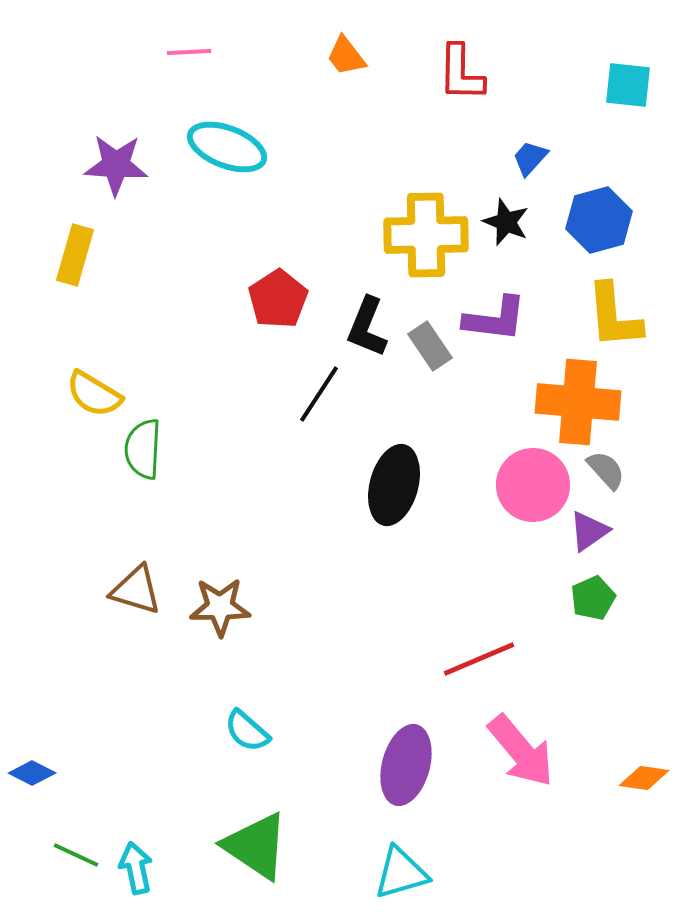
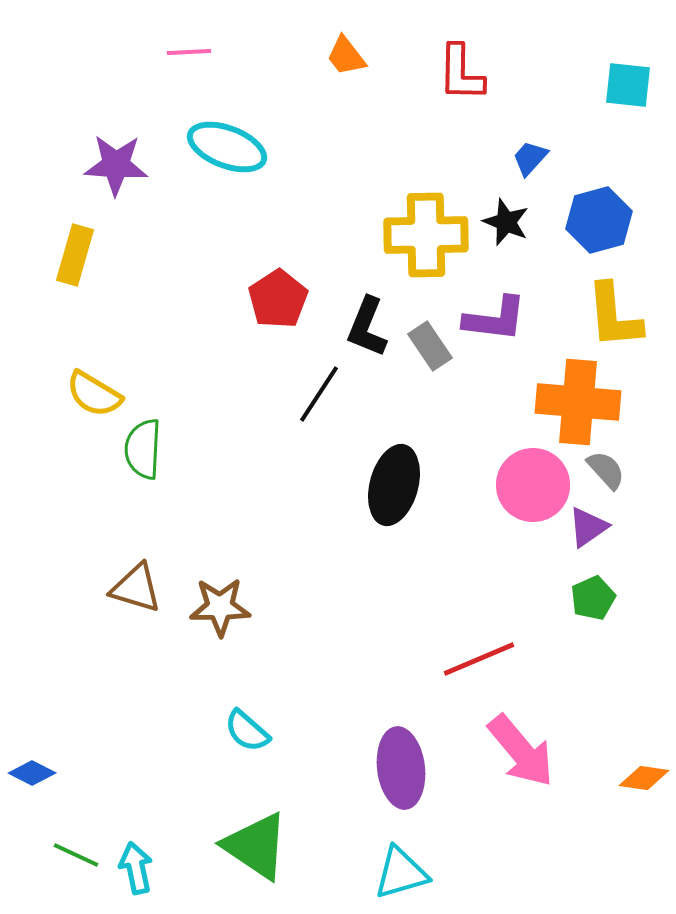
purple triangle: moved 1 px left, 4 px up
brown triangle: moved 2 px up
purple ellipse: moved 5 px left, 3 px down; rotated 22 degrees counterclockwise
